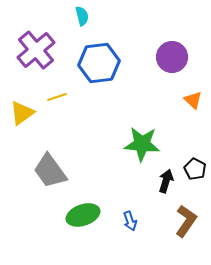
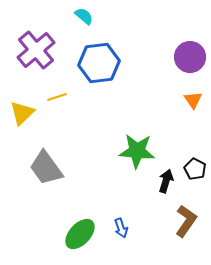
cyan semicircle: moved 2 px right; rotated 36 degrees counterclockwise
purple circle: moved 18 px right
orange triangle: rotated 12 degrees clockwise
yellow triangle: rotated 8 degrees counterclockwise
green star: moved 5 px left, 7 px down
gray trapezoid: moved 4 px left, 3 px up
green ellipse: moved 3 px left, 19 px down; rotated 28 degrees counterclockwise
blue arrow: moved 9 px left, 7 px down
